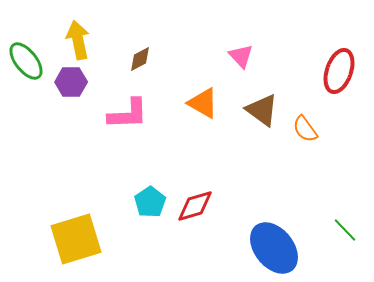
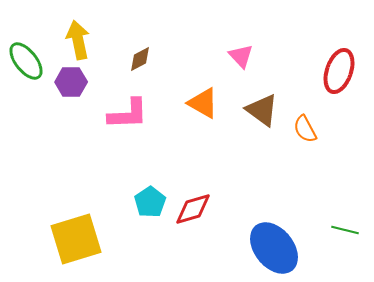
orange semicircle: rotated 8 degrees clockwise
red diamond: moved 2 px left, 3 px down
green line: rotated 32 degrees counterclockwise
